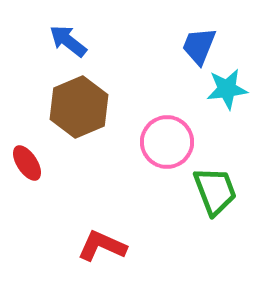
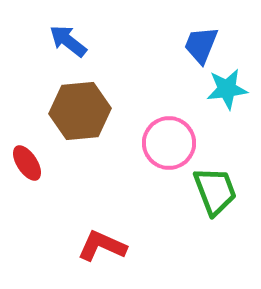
blue trapezoid: moved 2 px right, 1 px up
brown hexagon: moved 1 px right, 4 px down; rotated 18 degrees clockwise
pink circle: moved 2 px right, 1 px down
